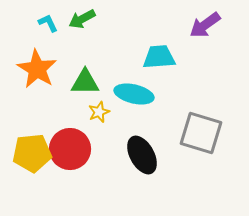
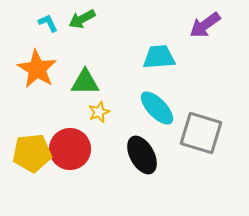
cyan ellipse: moved 23 px right, 14 px down; rotated 33 degrees clockwise
